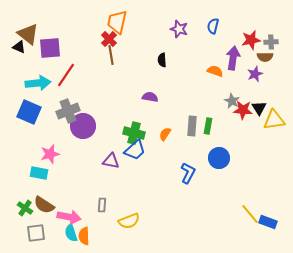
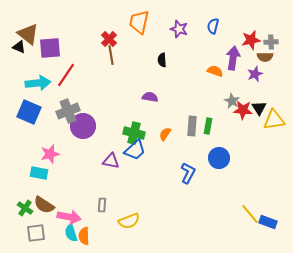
orange trapezoid at (117, 22): moved 22 px right
